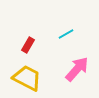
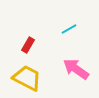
cyan line: moved 3 px right, 5 px up
pink arrow: moved 1 px left; rotated 96 degrees counterclockwise
